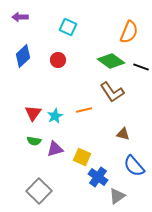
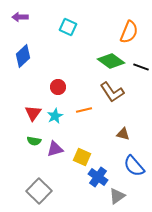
red circle: moved 27 px down
